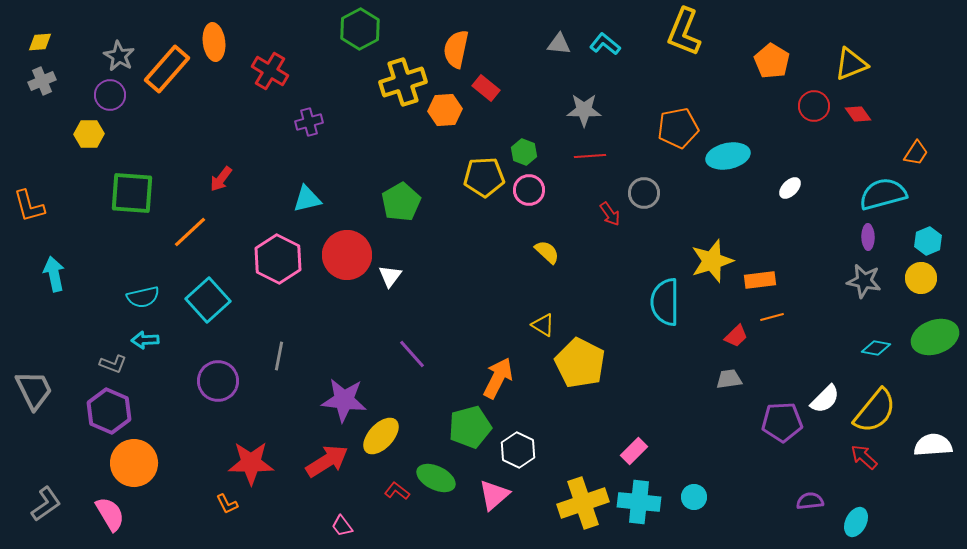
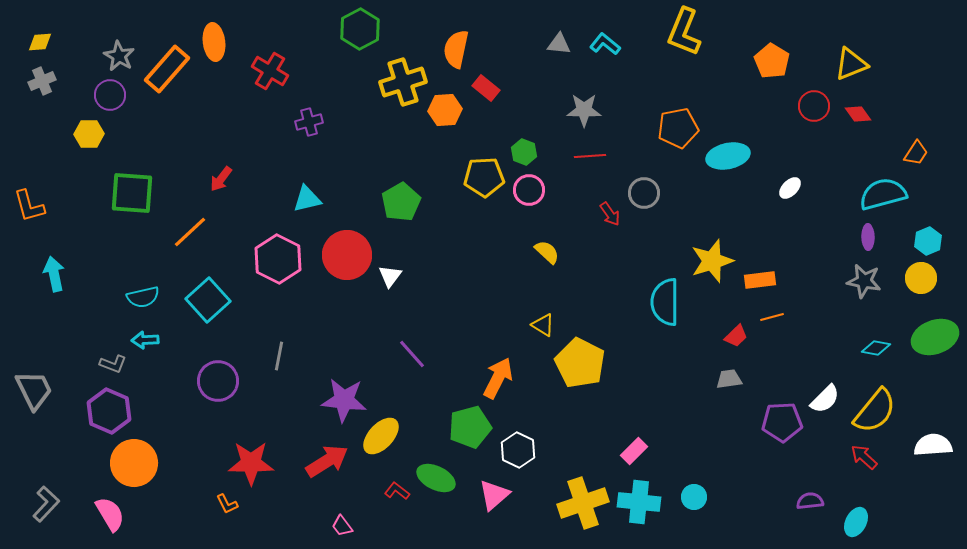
gray L-shape at (46, 504): rotated 12 degrees counterclockwise
